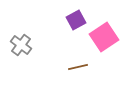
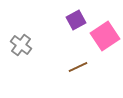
pink square: moved 1 px right, 1 px up
brown line: rotated 12 degrees counterclockwise
